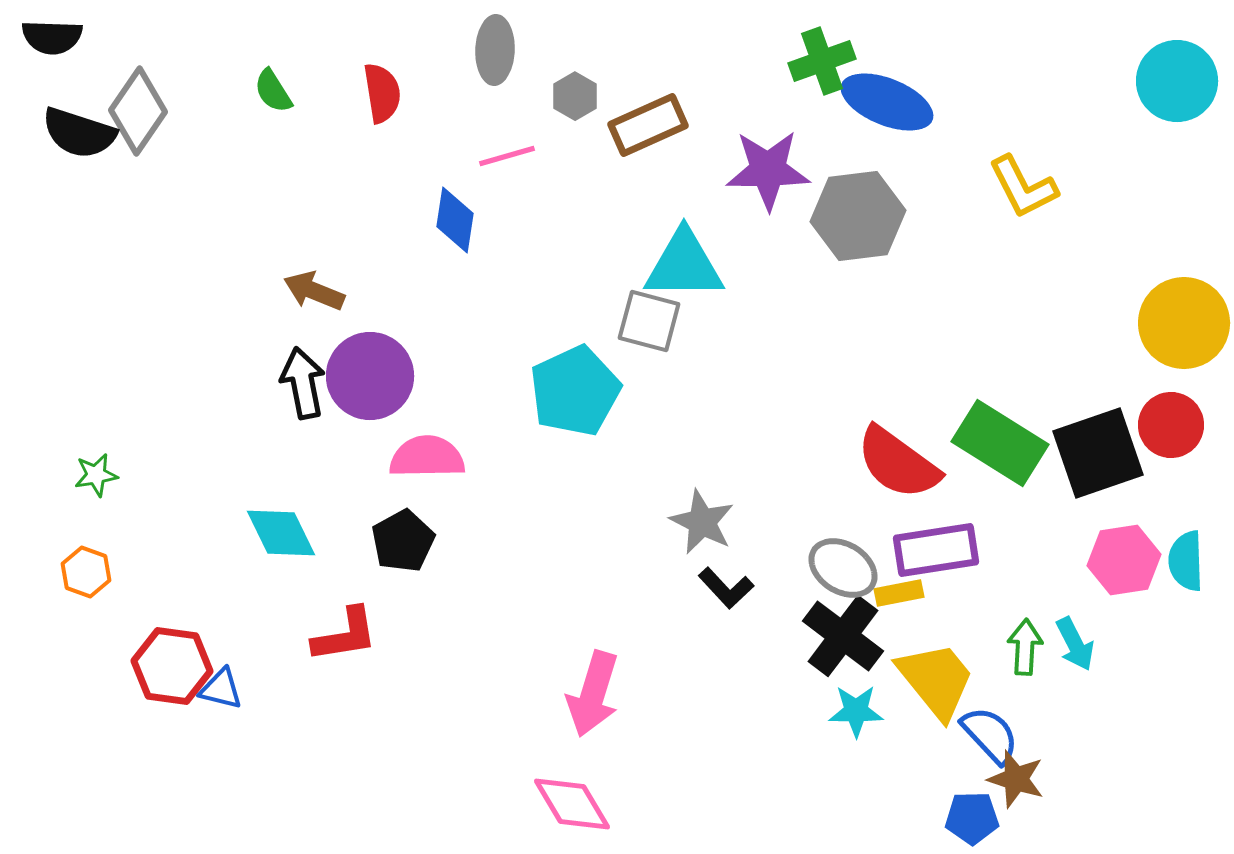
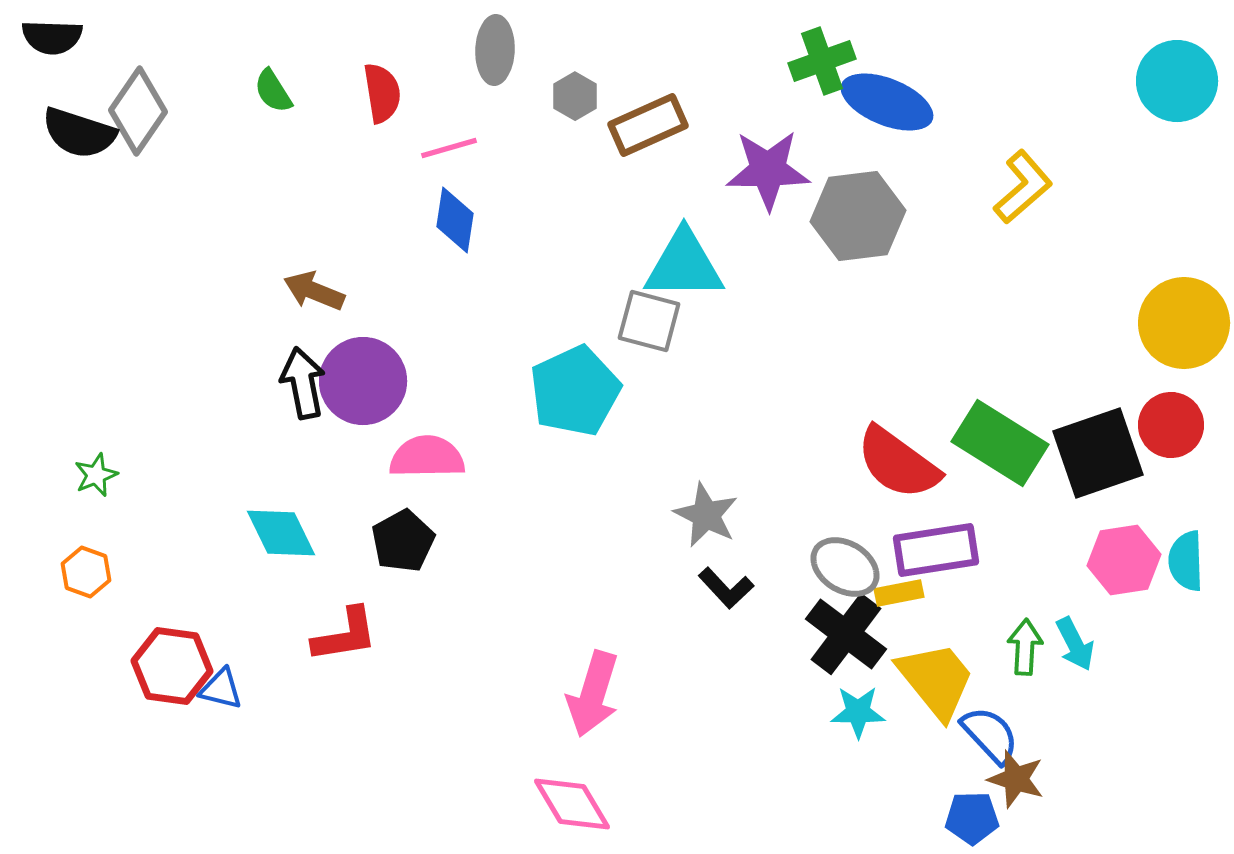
pink line at (507, 156): moved 58 px left, 8 px up
yellow L-shape at (1023, 187): rotated 104 degrees counterclockwise
purple circle at (370, 376): moved 7 px left, 5 px down
green star at (96, 475): rotated 12 degrees counterclockwise
gray star at (702, 522): moved 4 px right, 7 px up
gray ellipse at (843, 568): moved 2 px right, 1 px up
black cross at (843, 636): moved 3 px right, 2 px up
cyan star at (856, 711): moved 2 px right, 1 px down
